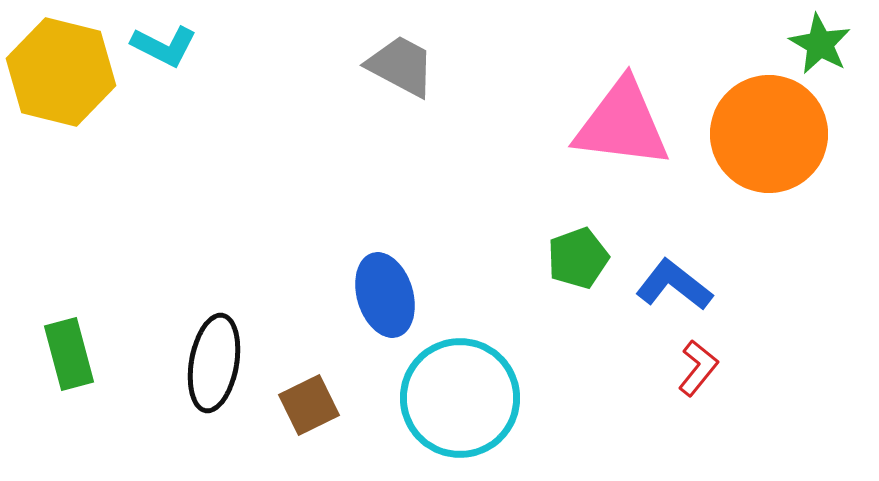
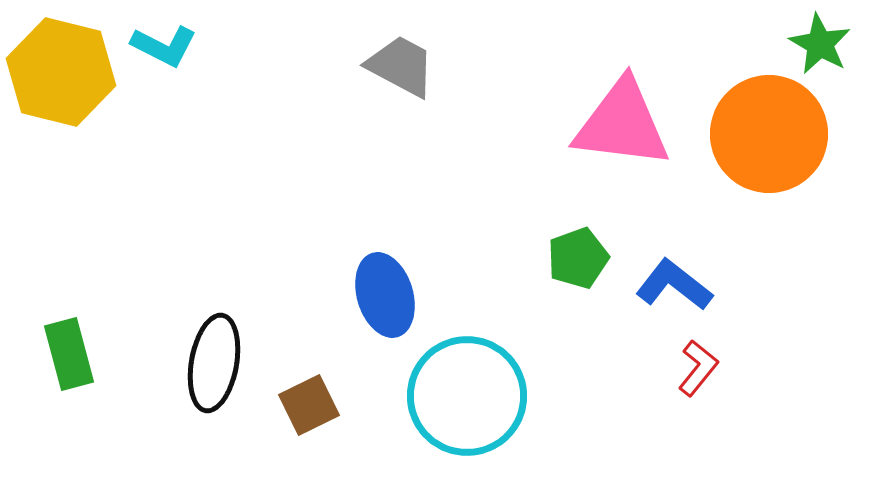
cyan circle: moved 7 px right, 2 px up
